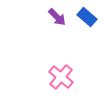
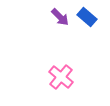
purple arrow: moved 3 px right
